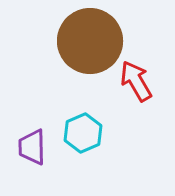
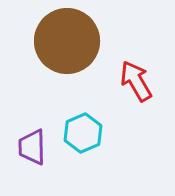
brown circle: moved 23 px left
